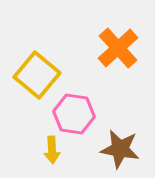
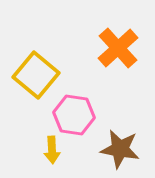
yellow square: moved 1 px left
pink hexagon: moved 1 px down
